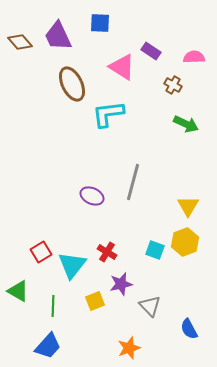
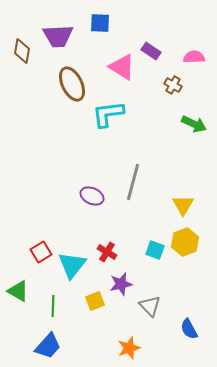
purple trapezoid: rotated 68 degrees counterclockwise
brown diamond: moved 2 px right, 9 px down; rotated 50 degrees clockwise
green arrow: moved 8 px right
yellow triangle: moved 5 px left, 1 px up
